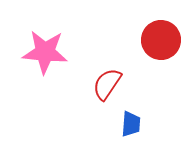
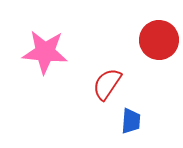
red circle: moved 2 px left
blue trapezoid: moved 3 px up
